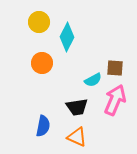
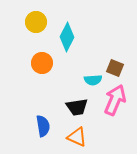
yellow circle: moved 3 px left
brown square: rotated 18 degrees clockwise
cyan semicircle: rotated 24 degrees clockwise
blue semicircle: rotated 20 degrees counterclockwise
